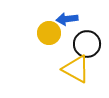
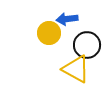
black circle: moved 1 px down
